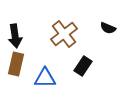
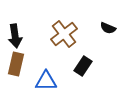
blue triangle: moved 1 px right, 3 px down
